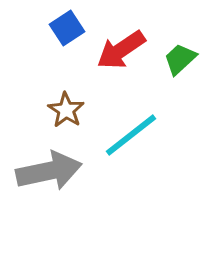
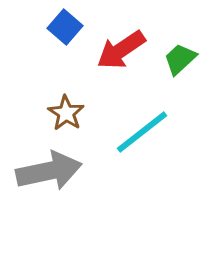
blue square: moved 2 px left, 1 px up; rotated 16 degrees counterclockwise
brown star: moved 3 px down
cyan line: moved 11 px right, 3 px up
